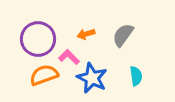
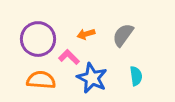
orange semicircle: moved 3 px left, 5 px down; rotated 24 degrees clockwise
